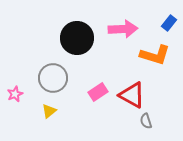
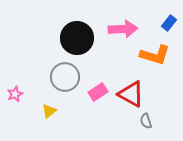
gray circle: moved 12 px right, 1 px up
red triangle: moved 1 px left, 1 px up
